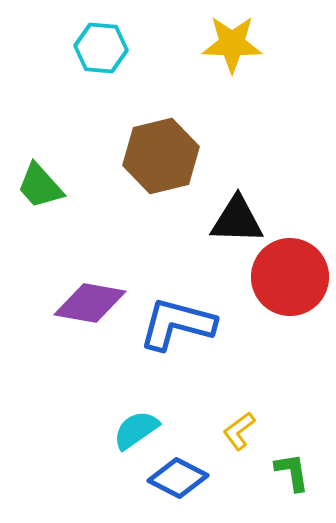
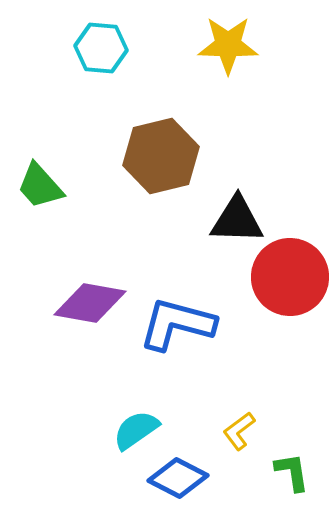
yellow star: moved 4 px left, 1 px down
